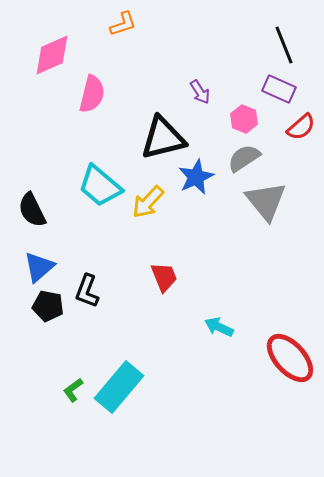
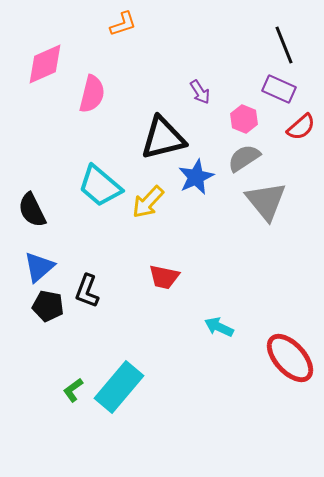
pink diamond: moved 7 px left, 9 px down
red trapezoid: rotated 124 degrees clockwise
